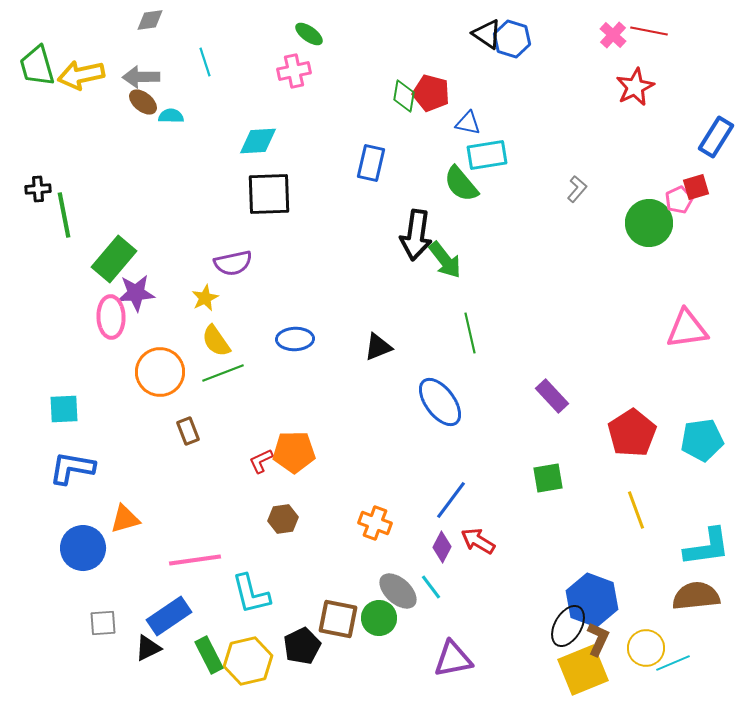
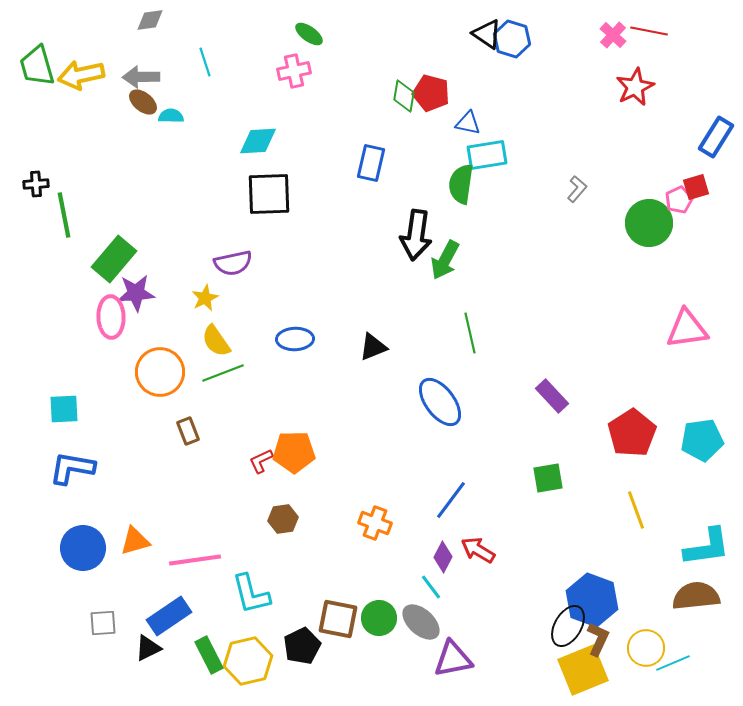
green semicircle at (461, 184): rotated 48 degrees clockwise
black cross at (38, 189): moved 2 px left, 5 px up
green arrow at (445, 260): rotated 66 degrees clockwise
black triangle at (378, 347): moved 5 px left
orange triangle at (125, 519): moved 10 px right, 22 px down
red arrow at (478, 541): moved 9 px down
purple diamond at (442, 547): moved 1 px right, 10 px down
gray ellipse at (398, 591): moved 23 px right, 31 px down
